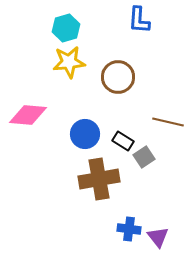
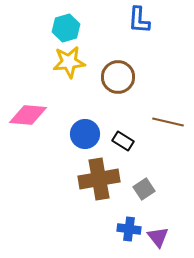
gray square: moved 32 px down
